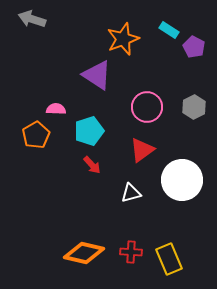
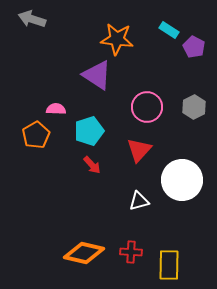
orange star: moved 6 px left; rotated 28 degrees clockwise
red triangle: moved 3 px left; rotated 12 degrees counterclockwise
white triangle: moved 8 px right, 8 px down
yellow rectangle: moved 6 px down; rotated 24 degrees clockwise
